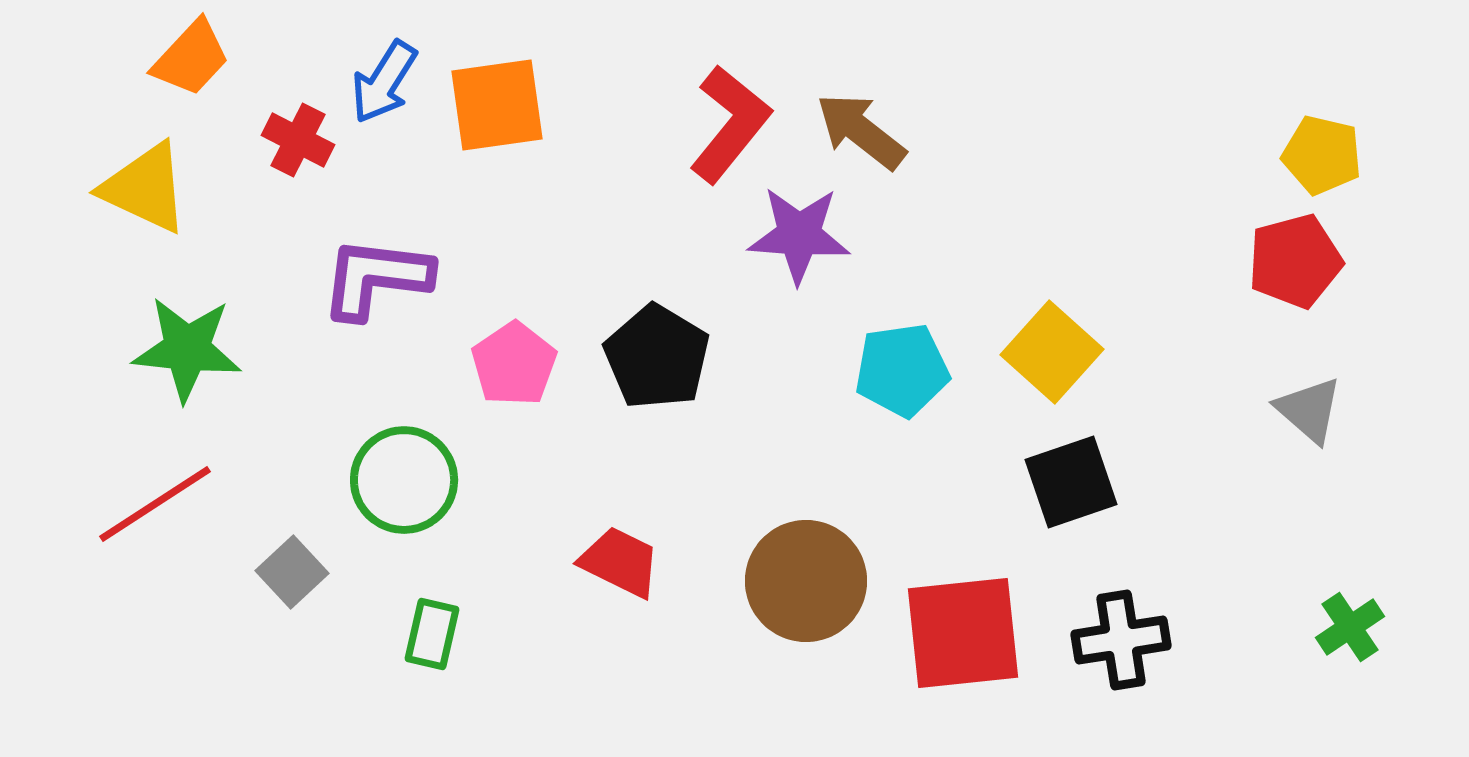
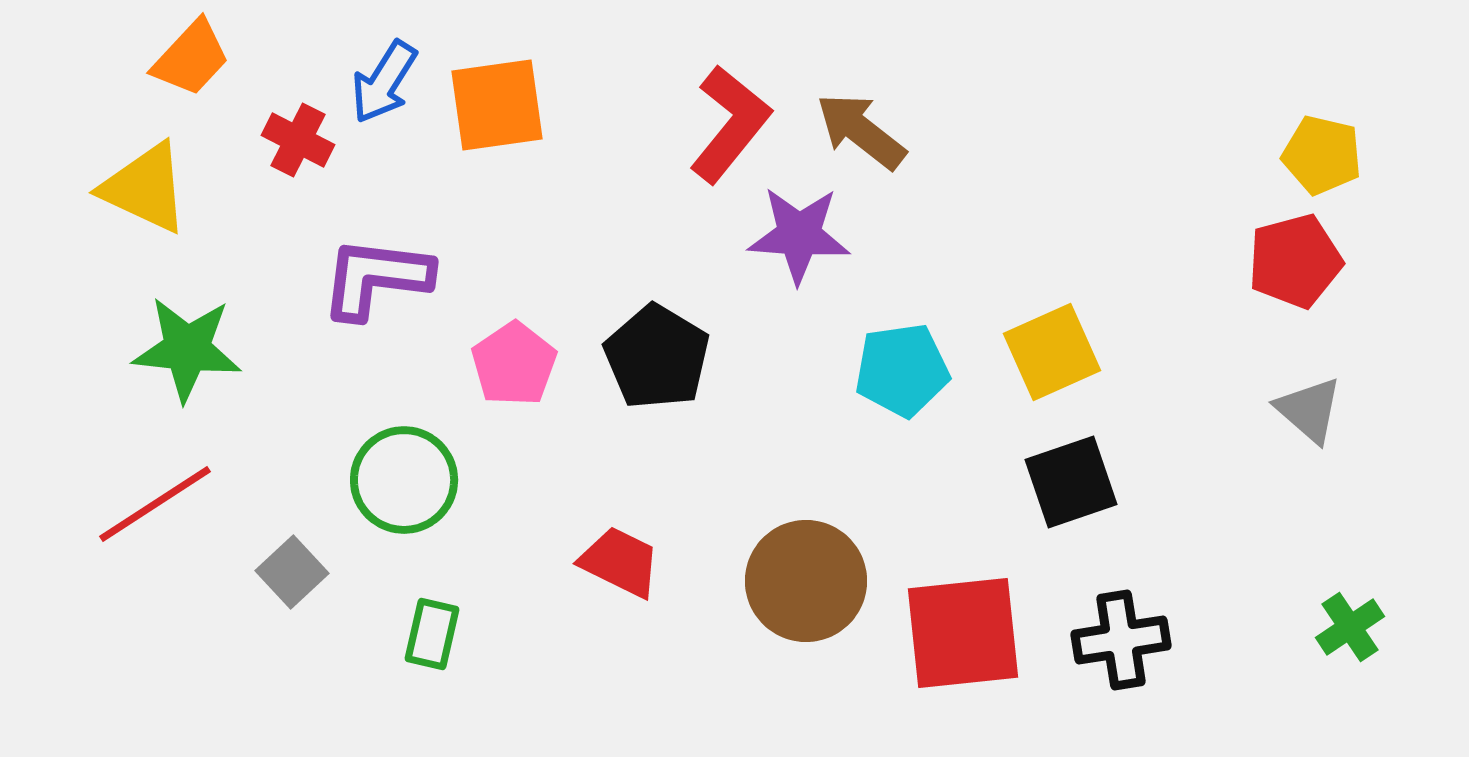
yellow square: rotated 24 degrees clockwise
